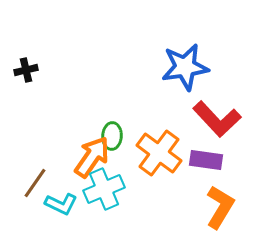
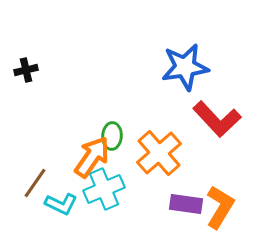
orange cross: rotated 12 degrees clockwise
purple rectangle: moved 20 px left, 44 px down
